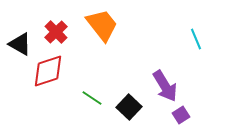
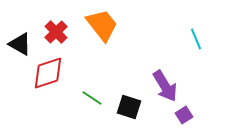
red diamond: moved 2 px down
black square: rotated 25 degrees counterclockwise
purple square: moved 3 px right
